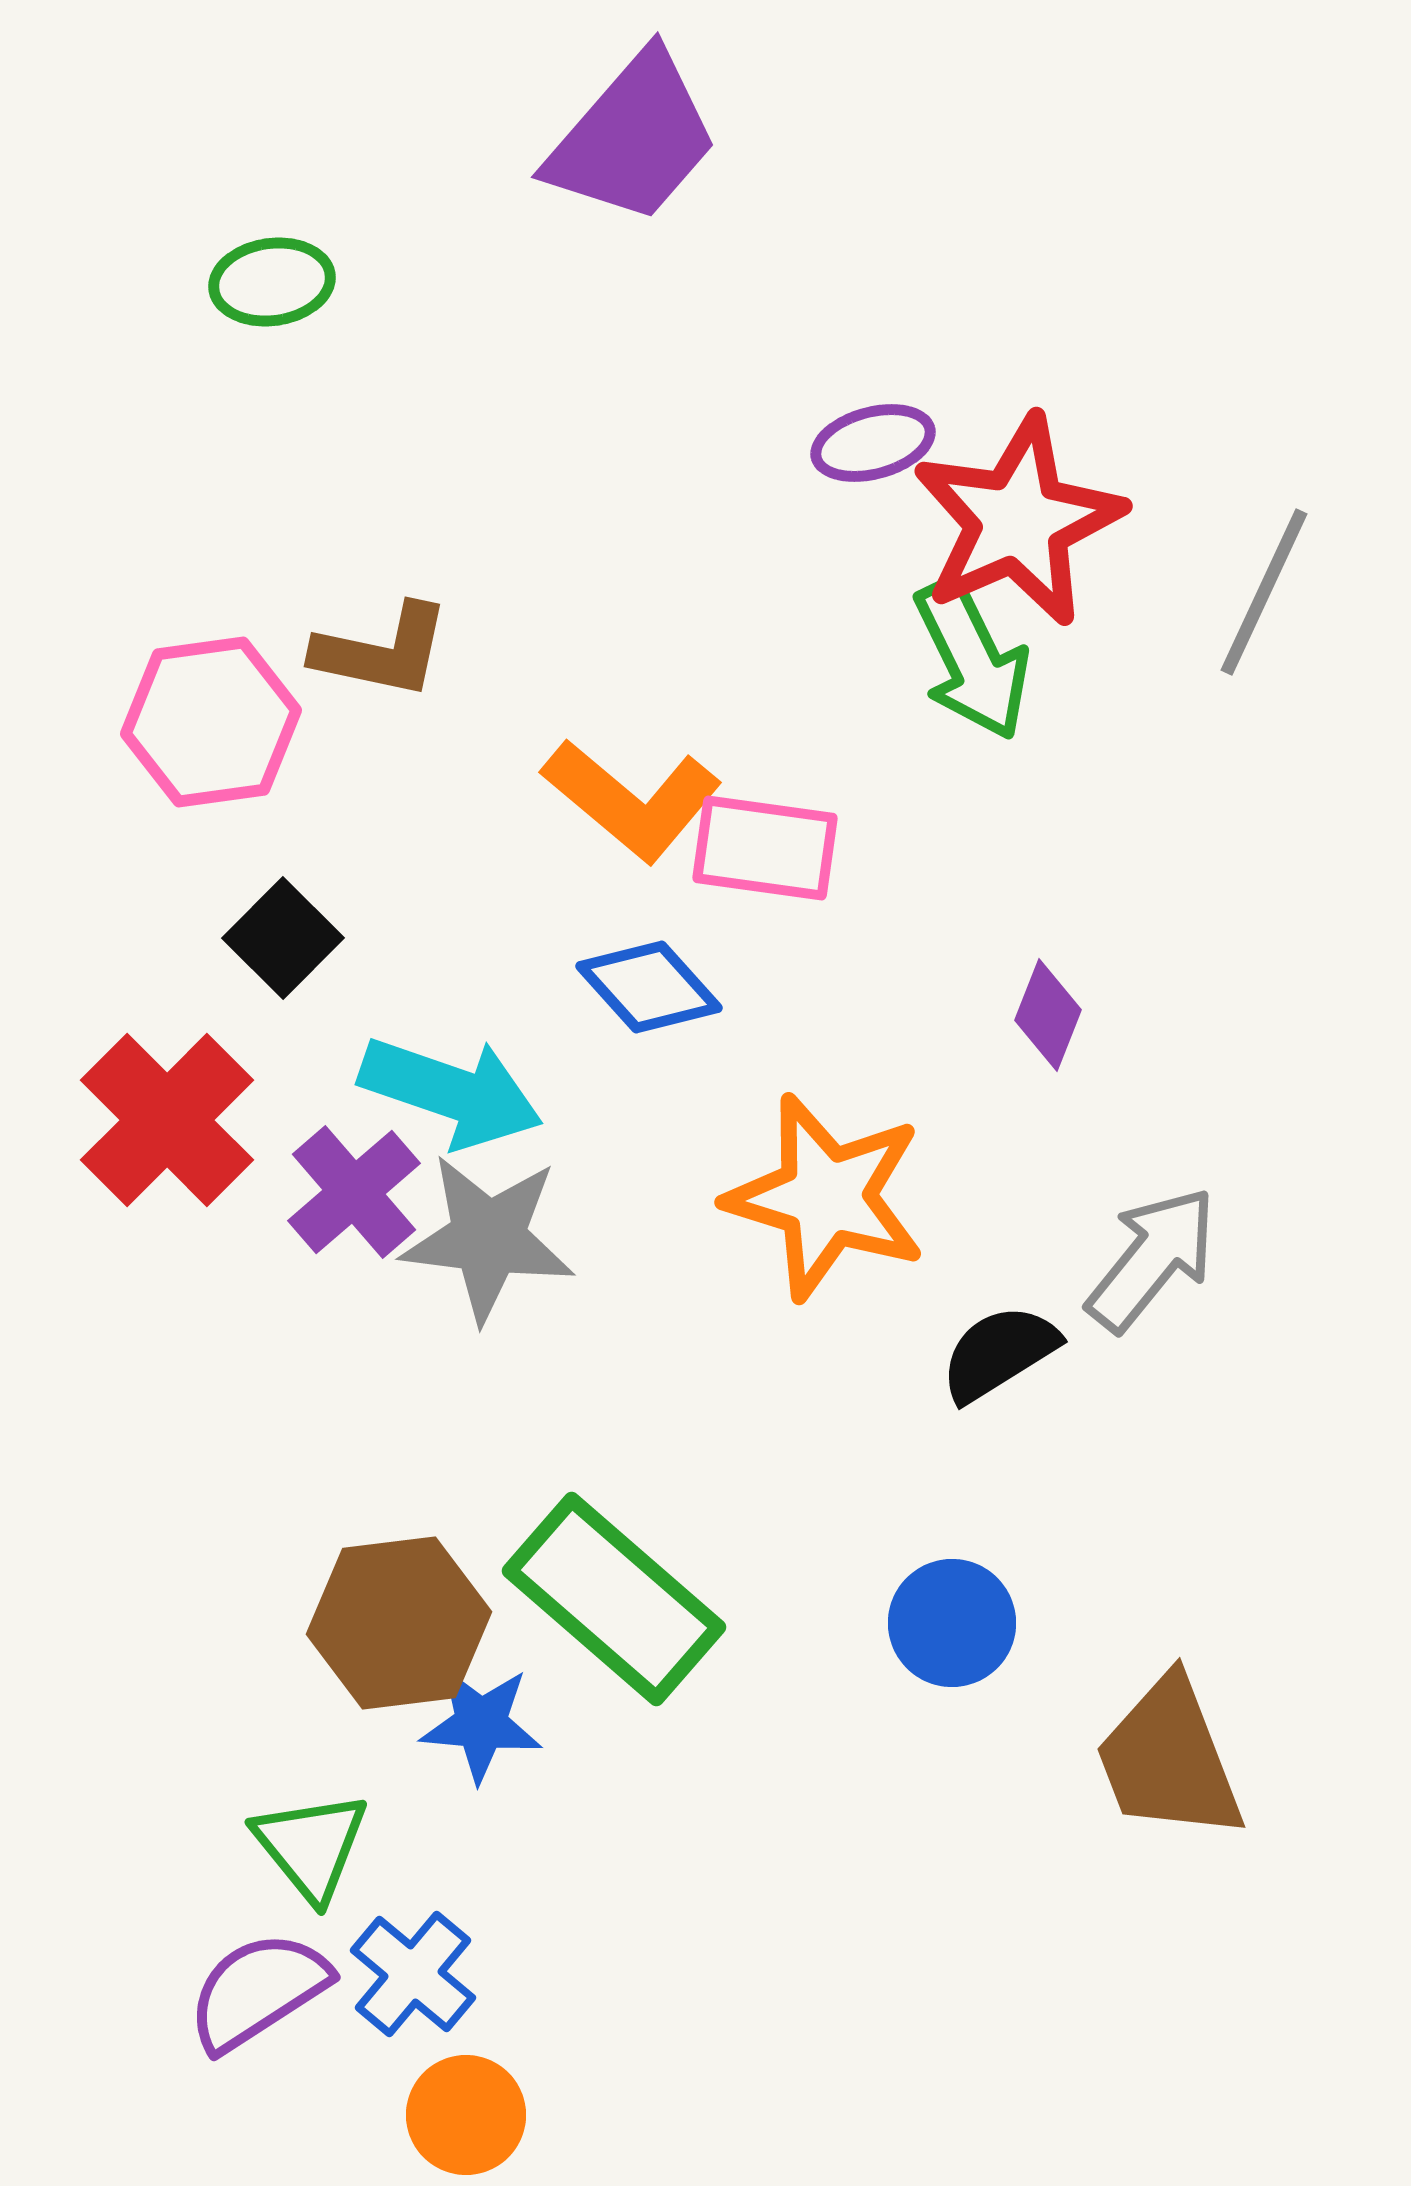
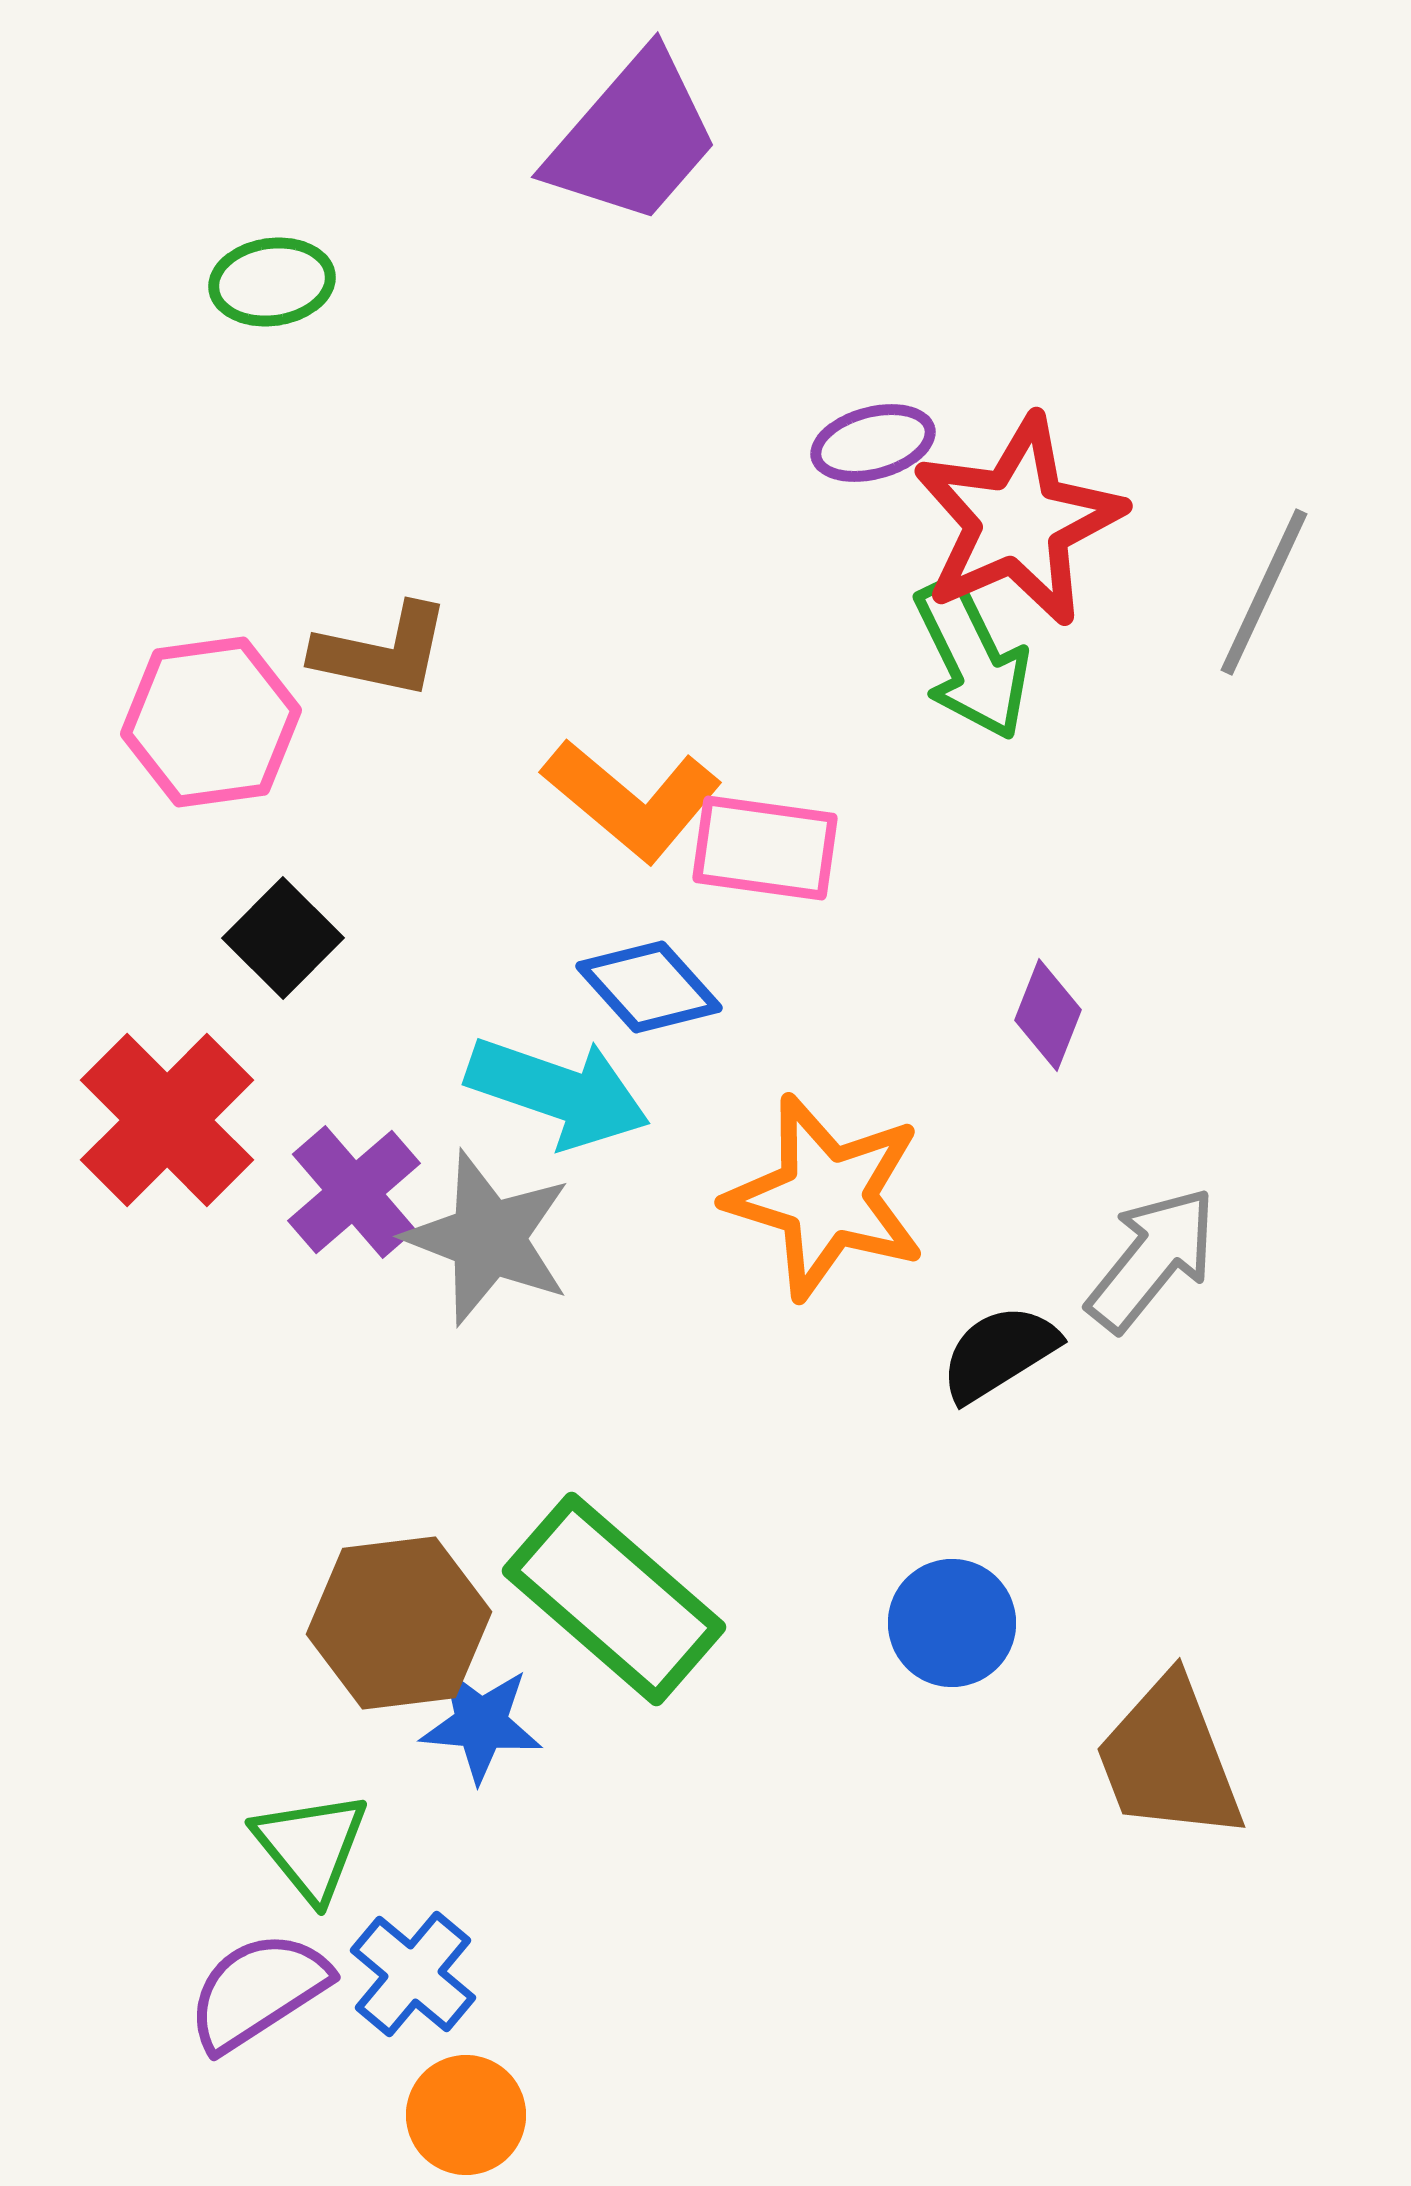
cyan arrow: moved 107 px right
gray star: rotated 14 degrees clockwise
